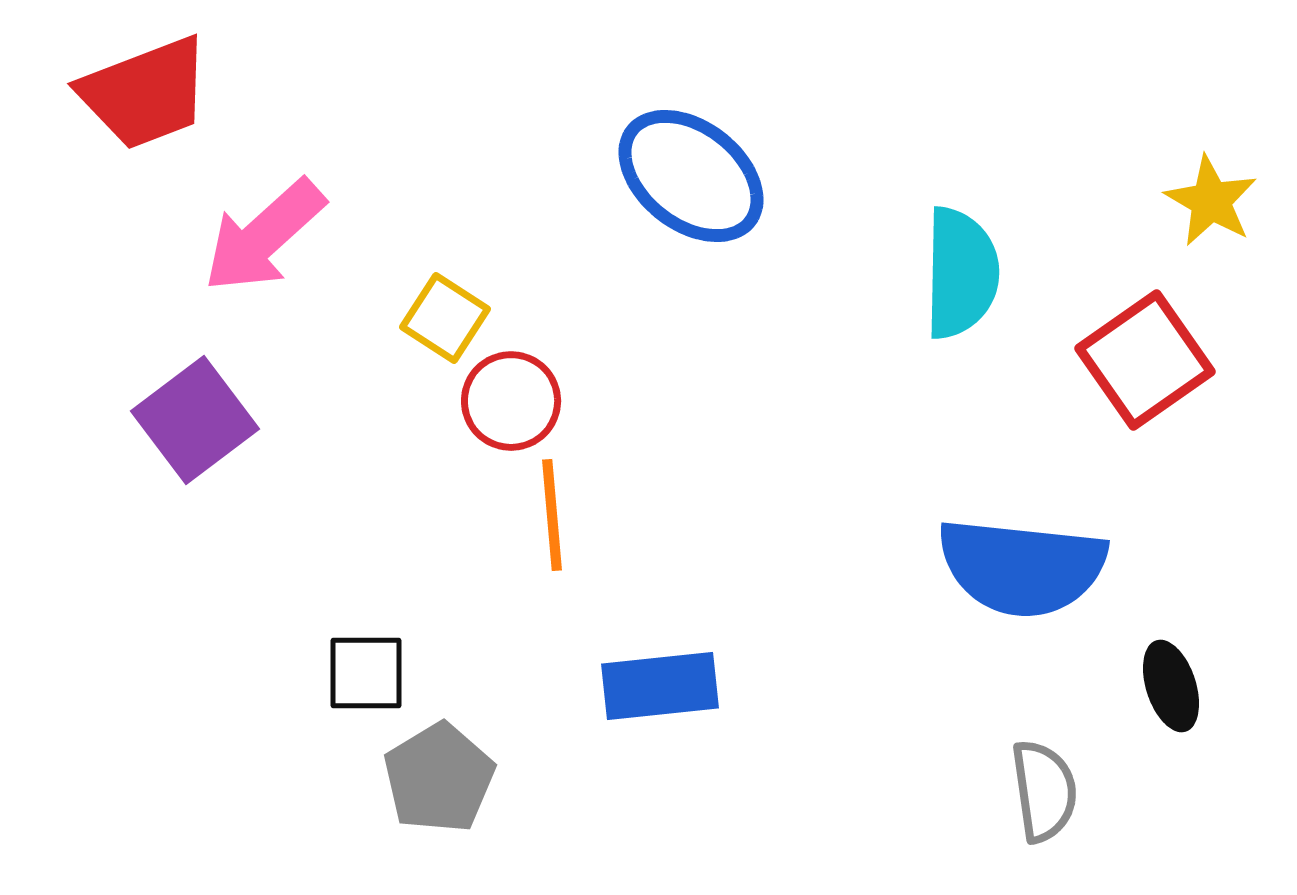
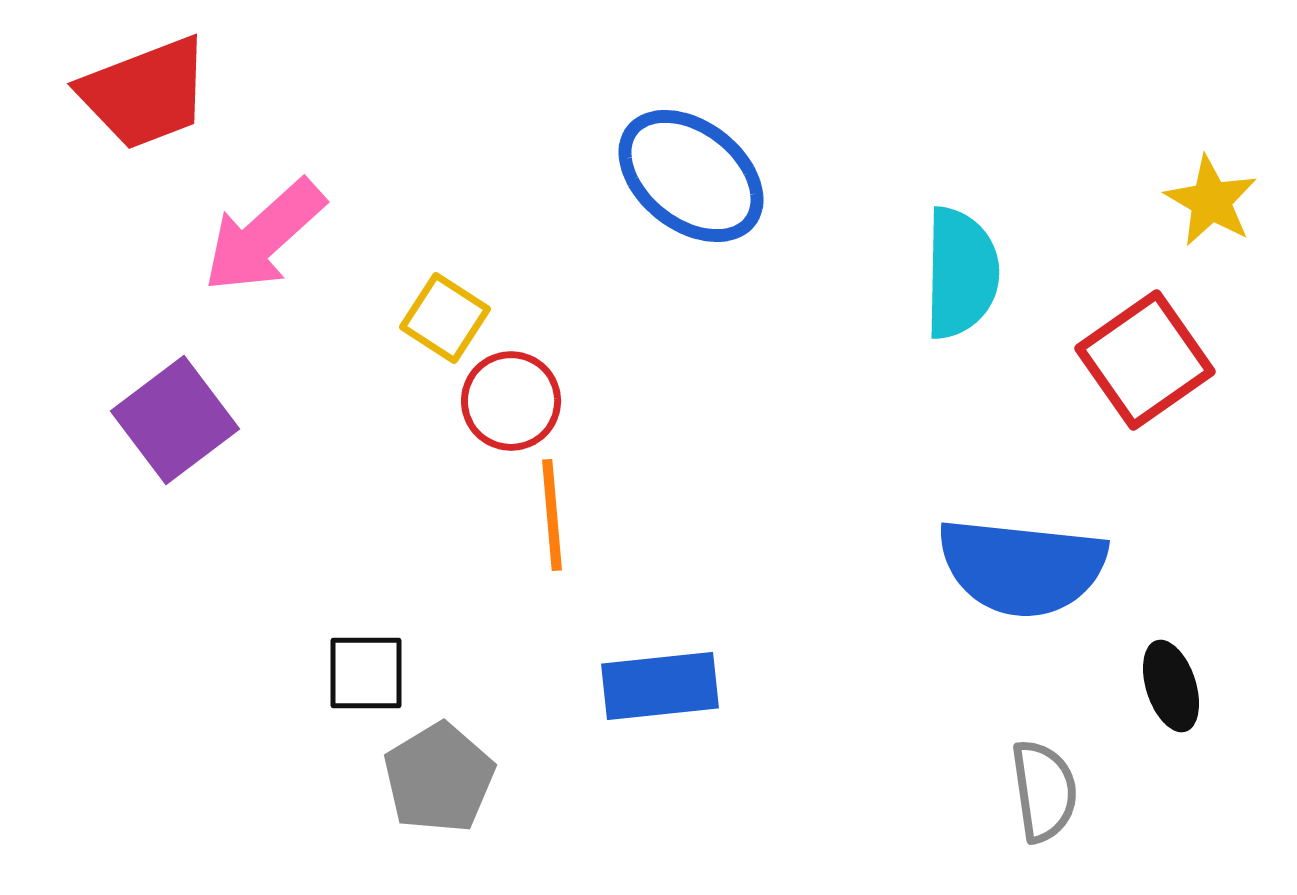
purple square: moved 20 px left
